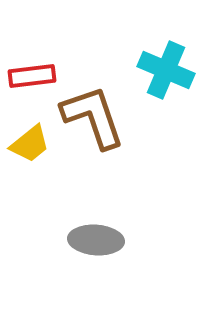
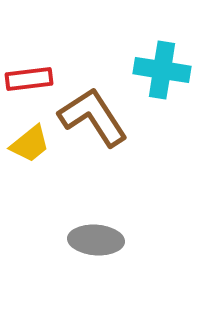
cyan cross: moved 4 px left; rotated 14 degrees counterclockwise
red rectangle: moved 3 px left, 3 px down
brown L-shape: rotated 14 degrees counterclockwise
